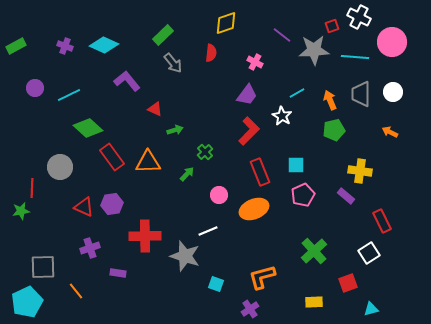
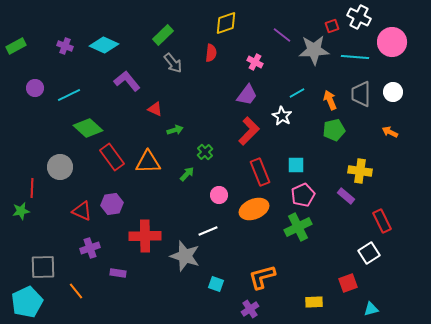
red triangle at (84, 207): moved 2 px left, 4 px down
green cross at (314, 251): moved 16 px left, 24 px up; rotated 16 degrees clockwise
